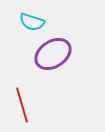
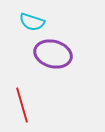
purple ellipse: rotated 48 degrees clockwise
